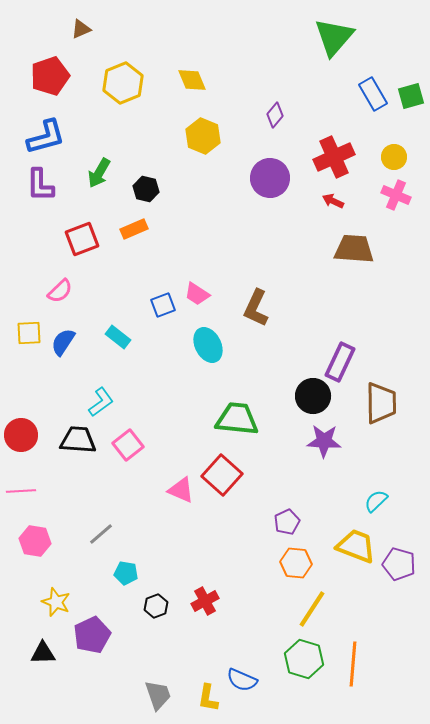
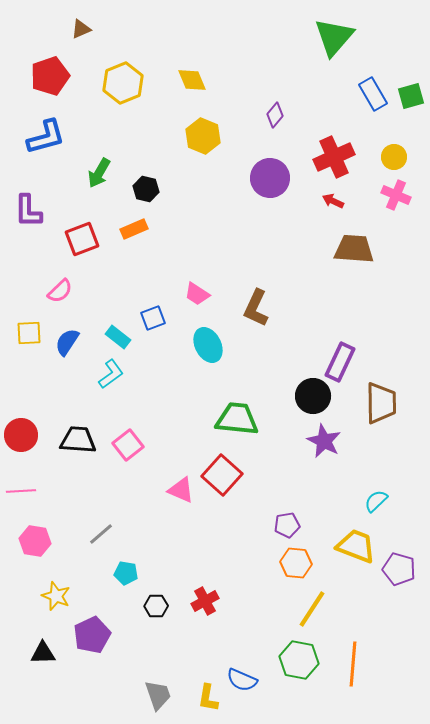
purple L-shape at (40, 185): moved 12 px left, 26 px down
blue square at (163, 305): moved 10 px left, 13 px down
blue semicircle at (63, 342): moved 4 px right
cyan L-shape at (101, 402): moved 10 px right, 28 px up
purple star at (324, 441): rotated 24 degrees clockwise
purple pentagon at (287, 522): moved 3 px down; rotated 15 degrees clockwise
purple pentagon at (399, 564): moved 5 px down
yellow star at (56, 602): moved 6 px up
black hexagon at (156, 606): rotated 20 degrees clockwise
green hexagon at (304, 659): moved 5 px left, 1 px down; rotated 6 degrees counterclockwise
